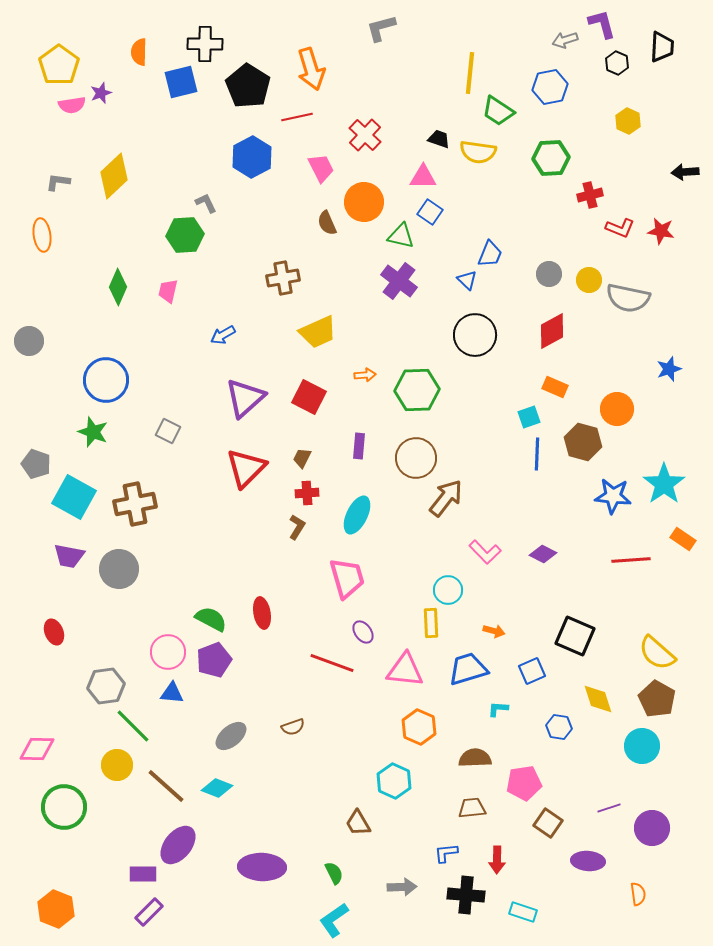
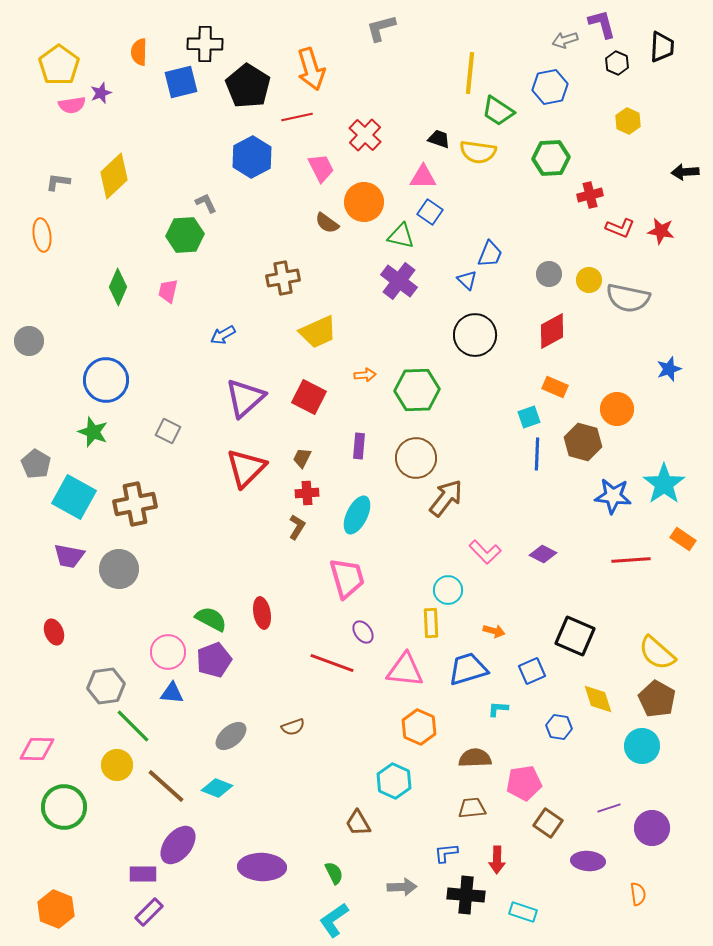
brown semicircle at (327, 223): rotated 30 degrees counterclockwise
gray pentagon at (36, 464): rotated 12 degrees clockwise
